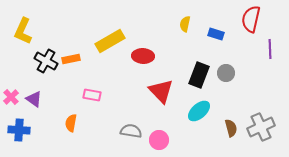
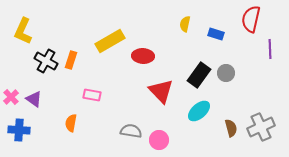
orange rectangle: moved 1 px down; rotated 60 degrees counterclockwise
black rectangle: rotated 15 degrees clockwise
